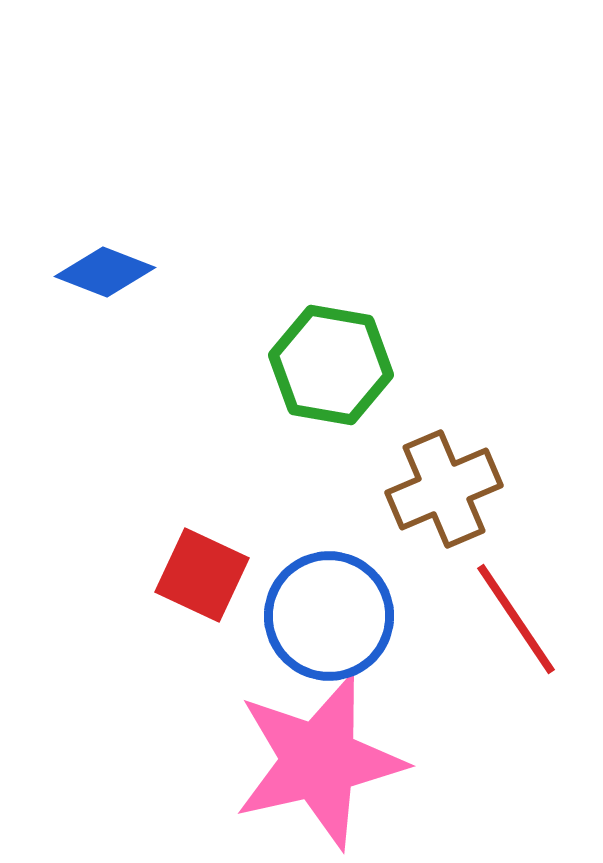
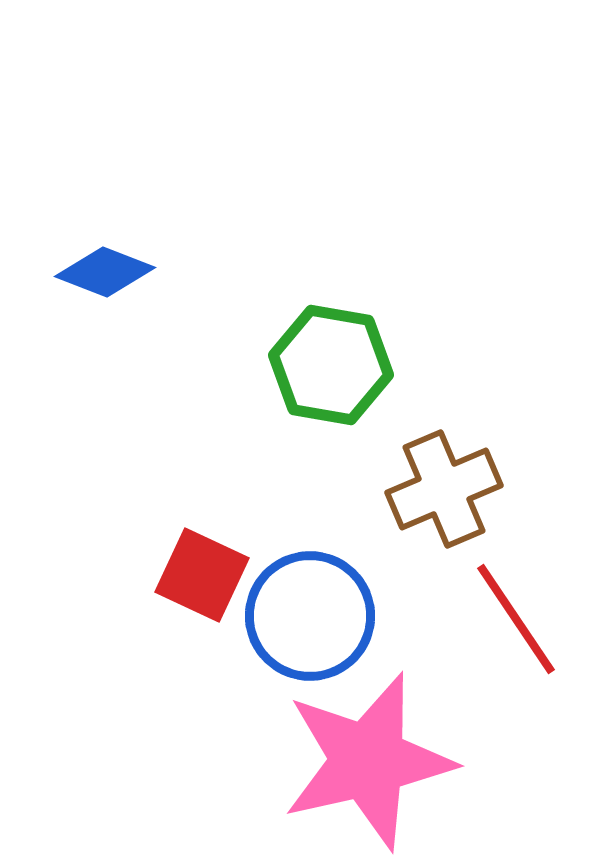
blue circle: moved 19 px left
pink star: moved 49 px right
